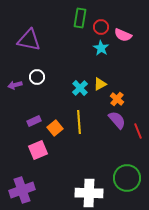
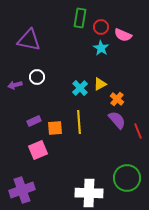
orange square: rotated 35 degrees clockwise
